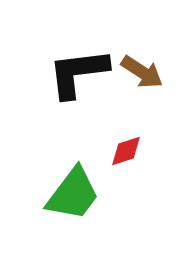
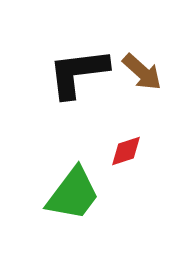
brown arrow: rotated 9 degrees clockwise
